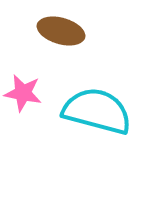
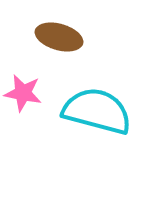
brown ellipse: moved 2 px left, 6 px down
